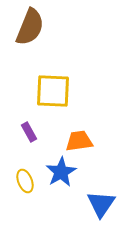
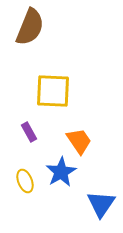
orange trapezoid: rotated 64 degrees clockwise
